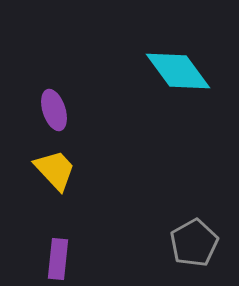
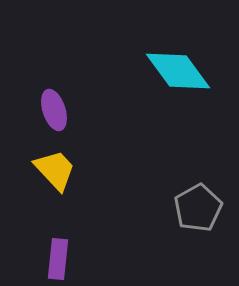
gray pentagon: moved 4 px right, 35 px up
